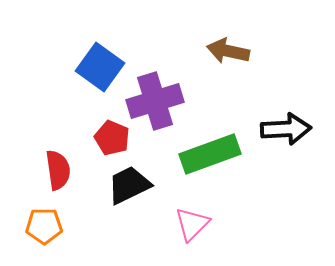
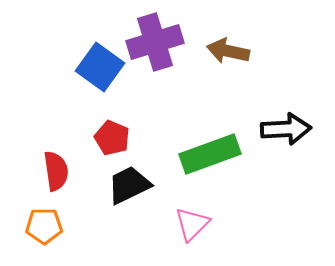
purple cross: moved 59 px up
red semicircle: moved 2 px left, 1 px down
